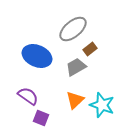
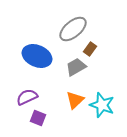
brown rectangle: rotated 16 degrees counterclockwise
purple semicircle: moved 1 px left, 1 px down; rotated 60 degrees counterclockwise
purple square: moved 3 px left
